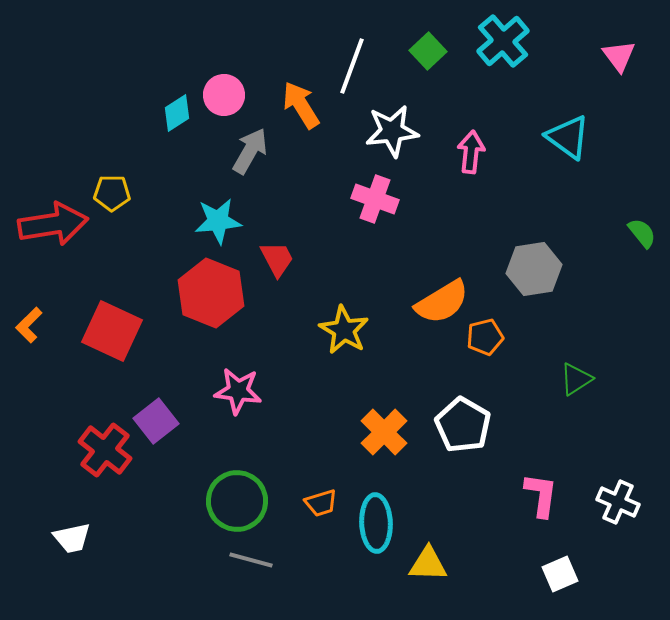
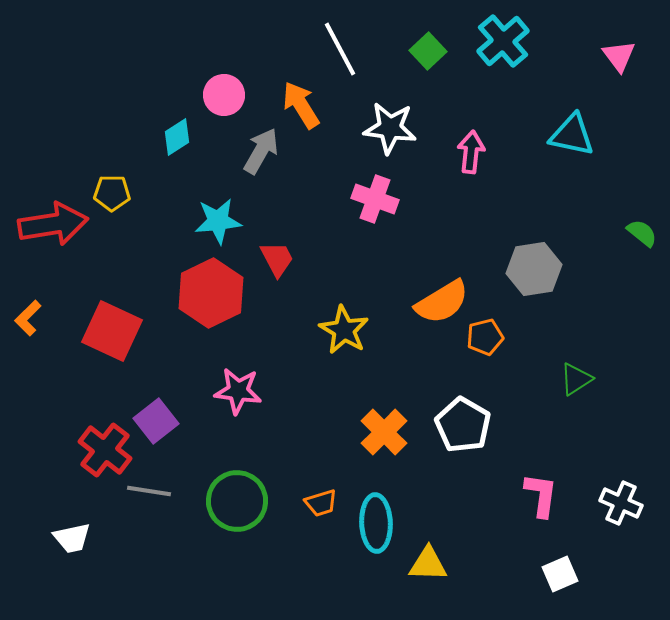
white line: moved 12 px left, 17 px up; rotated 48 degrees counterclockwise
cyan diamond: moved 24 px down
white star: moved 2 px left, 3 px up; rotated 14 degrees clockwise
cyan triangle: moved 4 px right, 2 px up; rotated 24 degrees counterclockwise
gray arrow: moved 11 px right
green semicircle: rotated 12 degrees counterclockwise
red hexagon: rotated 12 degrees clockwise
orange L-shape: moved 1 px left, 7 px up
white cross: moved 3 px right, 1 px down
gray line: moved 102 px left, 69 px up; rotated 6 degrees counterclockwise
